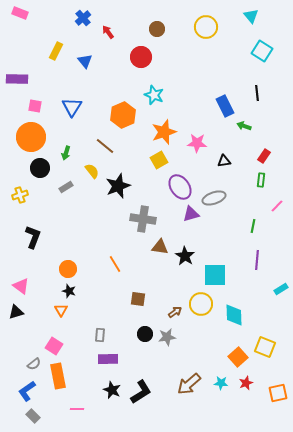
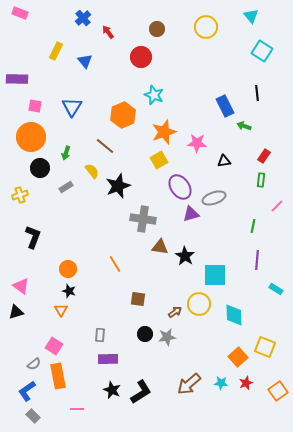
cyan rectangle at (281, 289): moved 5 px left; rotated 64 degrees clockwise
yellow circle at (201, 304): moved 2 px left
orange square at (278, 393): moved 2 px up; rotated 24 degrees counterclockwise
